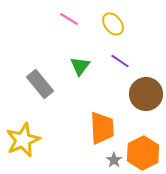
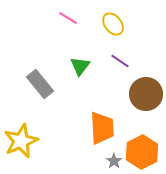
pink line: moved 1 px left, 1 px up
yellow star: moved 2 px left, 1 px down
orange hexagon: moved 1 px left, 1 px up
gray star: moved 1 px down
